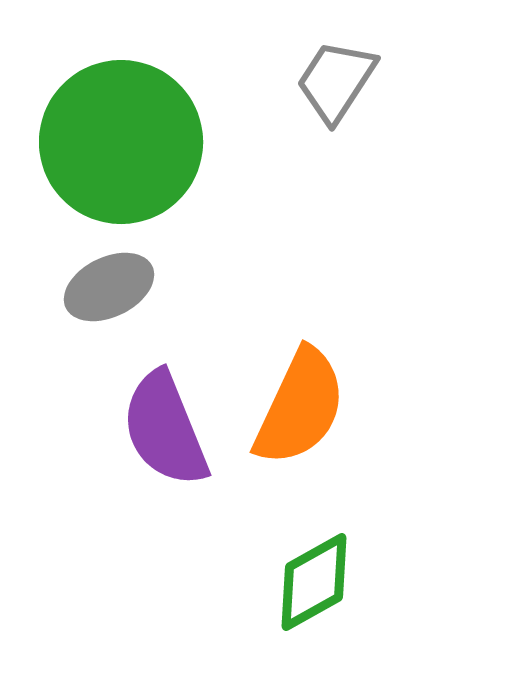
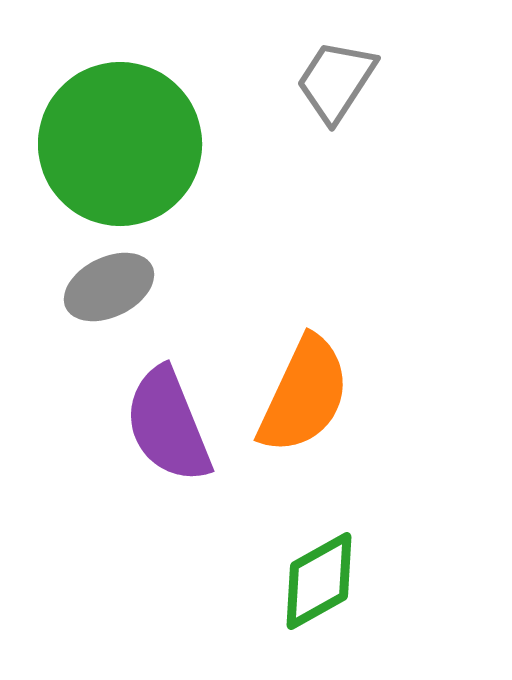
green circle: moved 1 px left, 2 px down
orange semicircle: moved 4 px right, 12 px up
purple semicircle: moved 3 px right, 4 px up
green diamond: moved 5 px right, 1 px up
